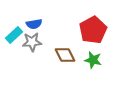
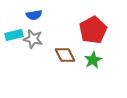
blue semicircle: moved 9 px up
cyan rectangle: rotated 30 degrees clockwise
gray star: moved 1 px right, 3 px up; rotated 18 degrees clockwise
green star: rotated 30 degrees clockwise
